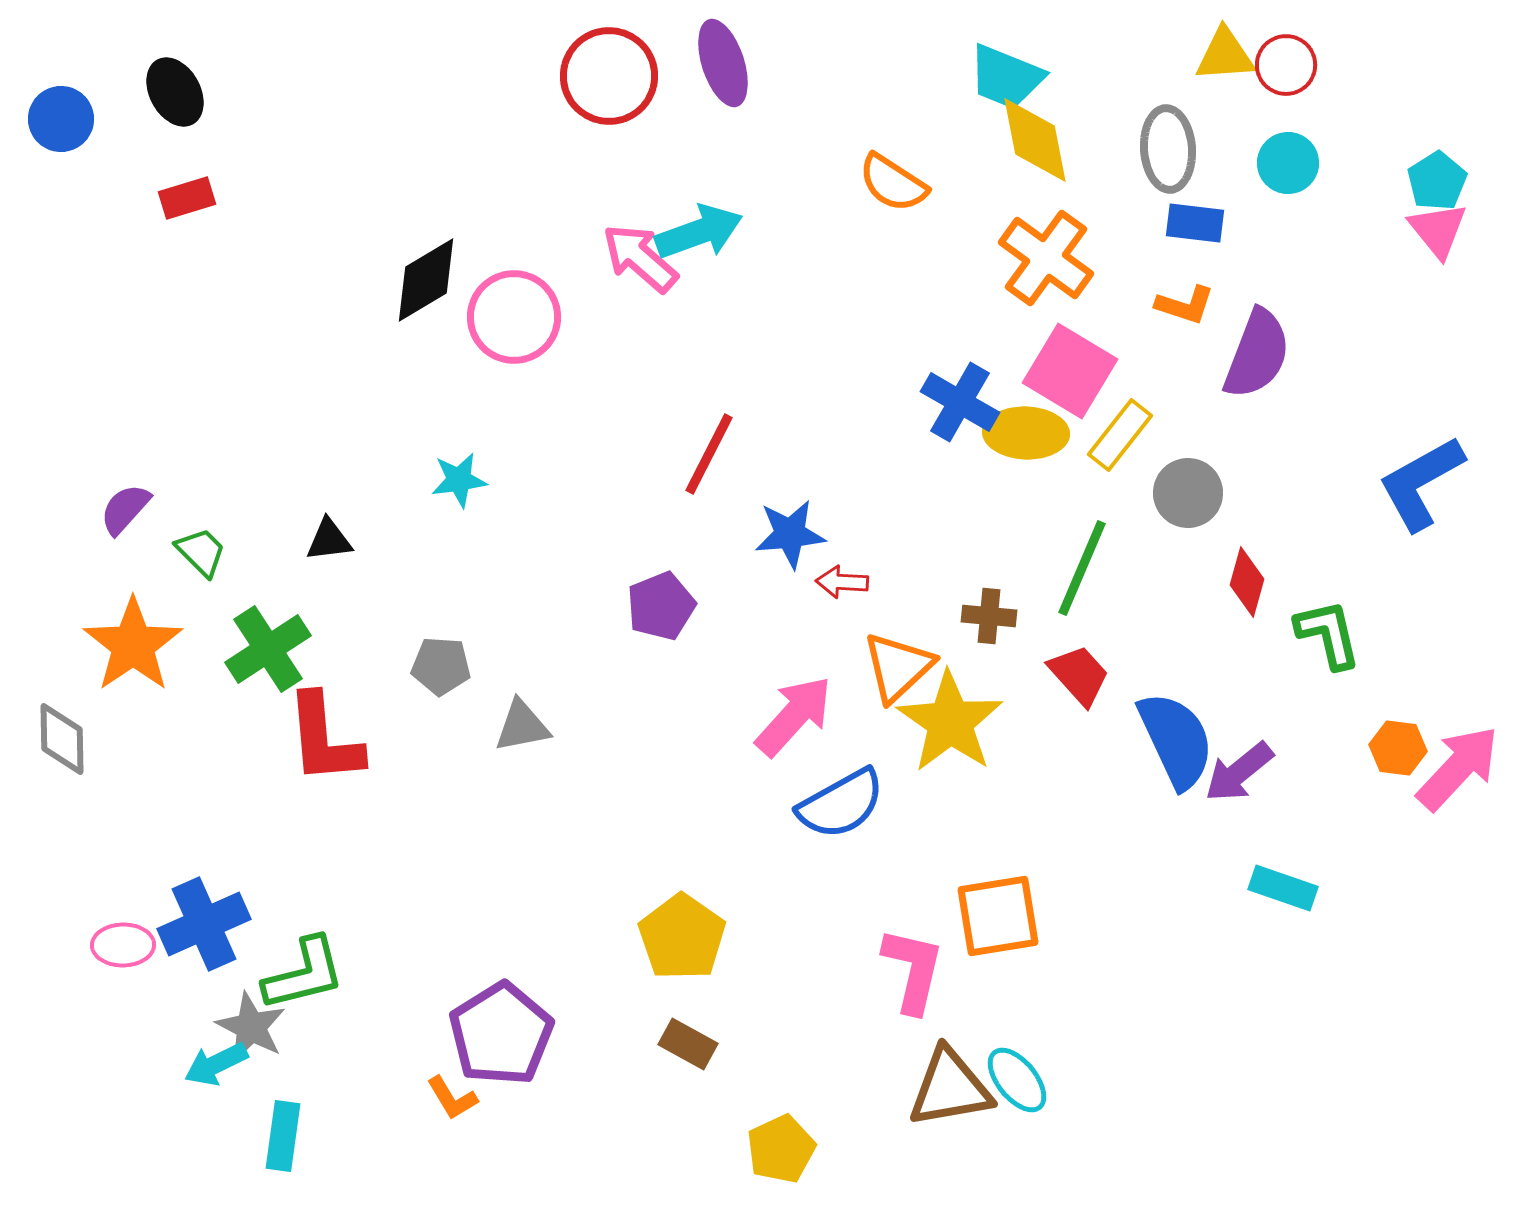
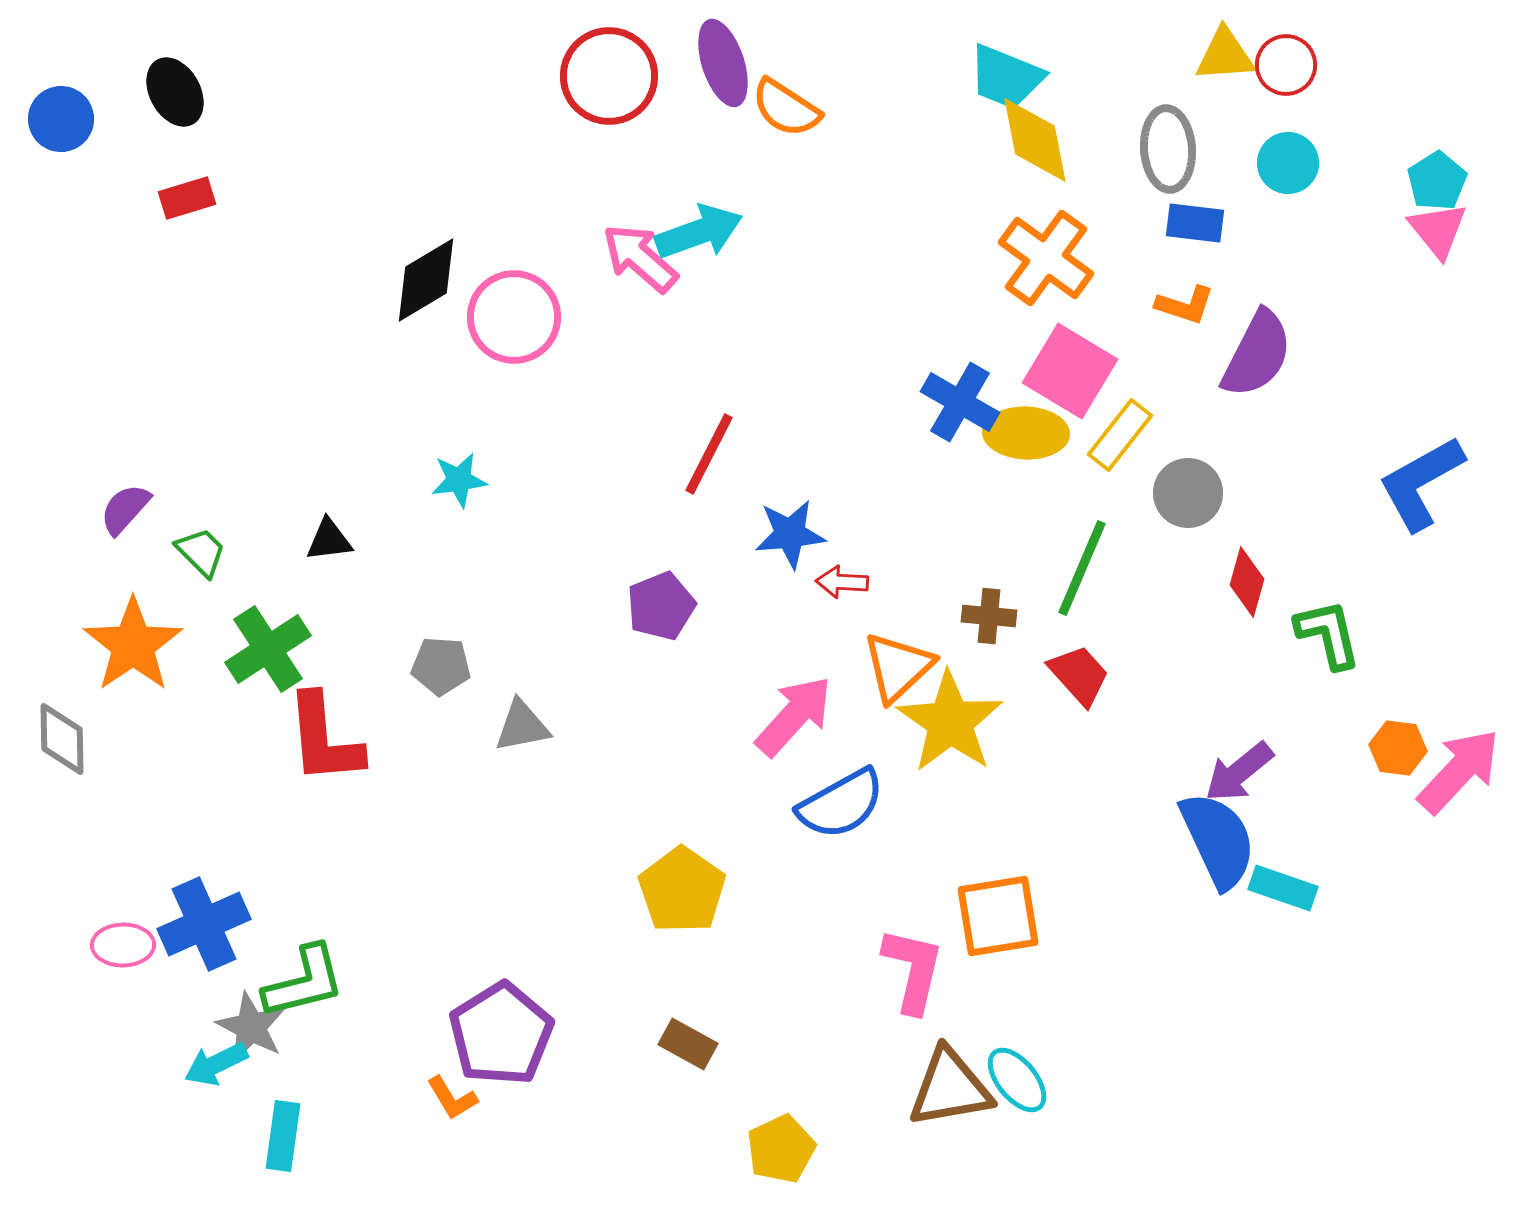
orange semicircle at (893, 183): moved 107 px left, 75 px up
purple semicircle at (1257, 354): rotated 6 degrees clockwise
blue semicircle at (1176, 740): moved 42 px right, 100 px down
pink arrow at (1458, 768): moved 1 px right, 3 px down
yellow pentagon at (682, 937): moved 47 px up
green L-shape at (304, 974): moved 8 px down
